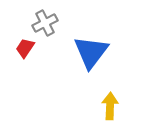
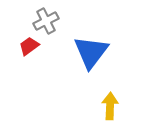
gray cross: moved 1 px right, 2 px up
red trapezoid: moved 4 px right, 2 px up; rotated 20 degrees clockwise
